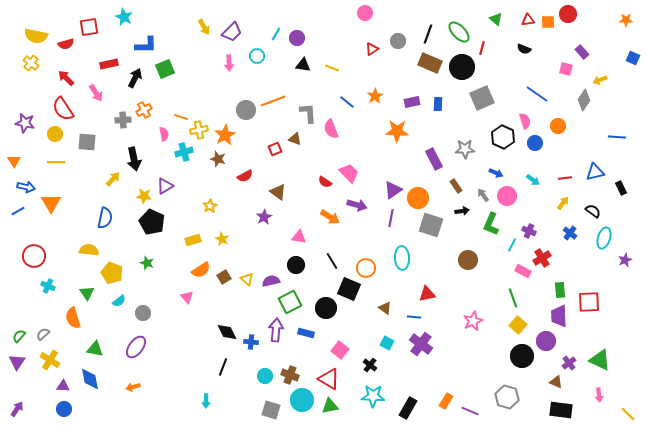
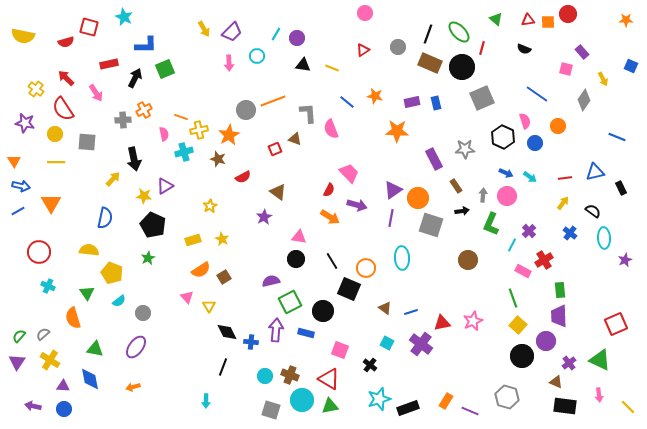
red square at (89, 27): rotated 24 degrees clockwise
yellow arrow at (204, 27): moved 2 px down
yellow semicircle at (36, 36): moved 13 px left
gray circle at (398, 41): moved 6 px down
red semicircle at (66, 44): moved 2 px up
red triangle at (372, 49): moved 9 px left, 1 px down
blue square at (633, 58): moved 2 px left, 8 px down
yellow cross at (31, 63): moved 5 px right, 26 px down
yellow arrow at (600, 80): moved 3 px right, 1 px up; rotated 96 degrees counterclockwise
orange star at (375, 96): rotated 28 degrees counterclockwise
blue rectangle at (438, 104): moved 2 px left, 1 px up; rotated 16 degrees counterclockwise
orange star at (225, 135): moved 4 px right
blue line at (617, 137): rotated 18 degrees clockwise
blue arrow at (496, 173): moved 10 px right
red semicircle at (245, 176): moved 2 px left, 1 px down
cyan arrow at (533, 180): moved 3 px left, 3 px up
red semicircle at (325, 182): moved 4 px right, 8 px down; rotated 96 degrees counterclockwise
blue arrow at (26, 187): moved 5 px left, 1 px up
gray arrow at (483, 195): rotated 40 degrees clockwise
black pentagon at (152, 222): moved 1 px right, 3 px down
purple cross at (529, 231): rotated 24 degrees clockwise
cyan ellipse at (604, 238): rotated 20 degrees counterclockwise
red circle at (34, 256): moved 5 px right, 4 px up
red cross at (542, 258): moved 2 px right, 2 px down
green star at (147, 263): moved 1 px right, 5 px up; rotated 24 degrees clockwise
black circle at (296, 265): moved 6 px up
yellow triangle at (247, 279): moved 38 px left, 27 px down; rotated 16 degrees clockwise
red triangle at (427, 294): moved 15 px right, 29 px down
red square at (589, 302): moved 27 px right, 22 px down; rotated 20 degrees counterclockwise
black circle at (326, 308): moved 3 px left, 3 px down
blue line at (414, 317): moved 3 px left, 5 px up; rotated 24 degrees counterclockwise
pink square at (340, 350): rotated 18 degrees counterclockwise
cyan star at (373, 396): moved 6 px right, 3 px down; rotated 20 degrees counterclockwise
black rectangle at (408, 408): rotated 40 degrees clockwise
purple arrow at (17, 409): moved 16 px right, 3 px up; rotated 112 degrees counterclockwise
black rectangle at (561, 410): moved 4 px right, 4 px up
yellow line at (628, 414): moved 7 px up
